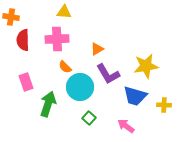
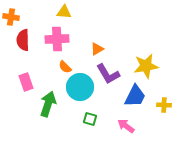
blue trapezoid: rotated 80 degrees counterclockwise
green square: moved 1 px right, 1 px down; rotated 24 degrees counterclockwise
